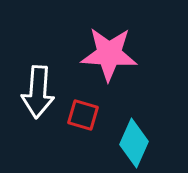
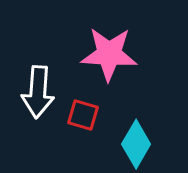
cyan diamond: moved 2 px right, 1 px down; rotated 6 degrees clockwise
